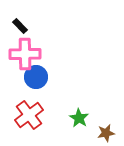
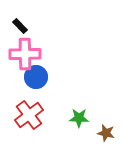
green star: rotated 30 degrees counterclockwise
brown star: rotated 24 degrees clockwise
